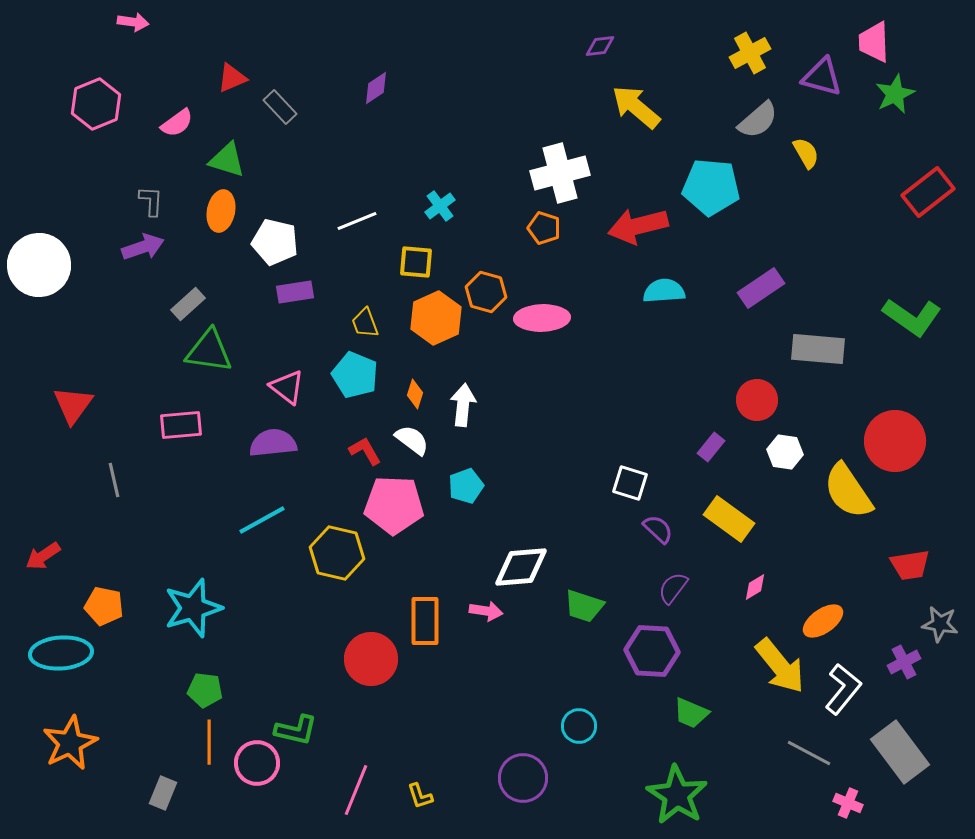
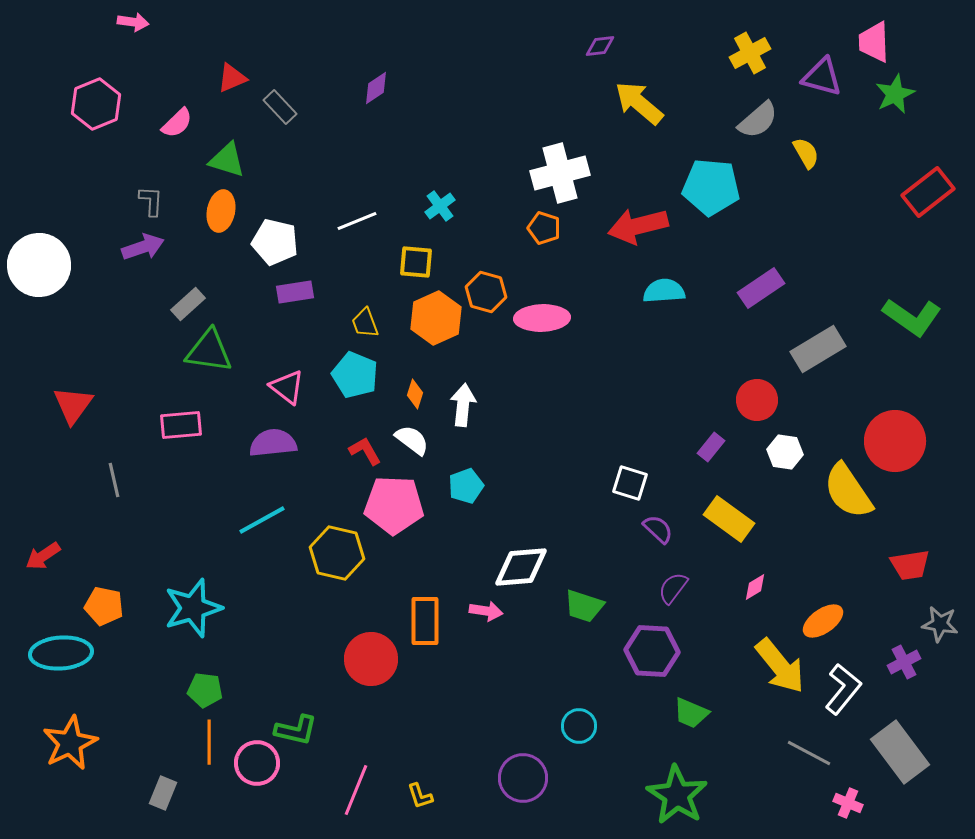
yellow arrow at (636, 107): moved 3 px right, 4 px up
pink semicircle at (177, 123): rotated 8 degrees counterclockwise
gray rectangle at (818, 349): rotated 36 degrees counterclockwise
